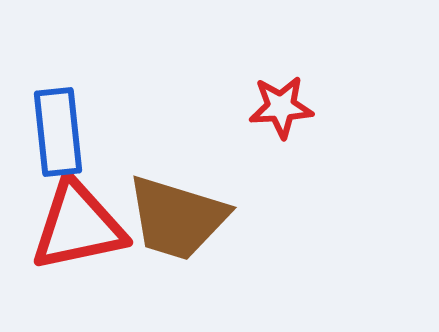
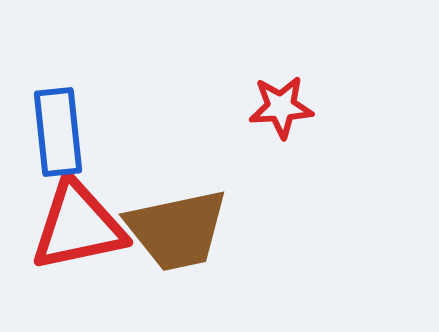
brown trapezoid: moved 12 px down; rotated 29 degrees counterclockwise
